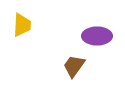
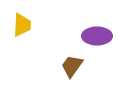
brown trapezoid: moved 2 px left
